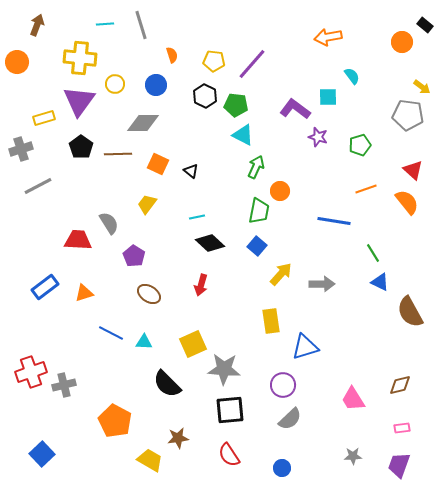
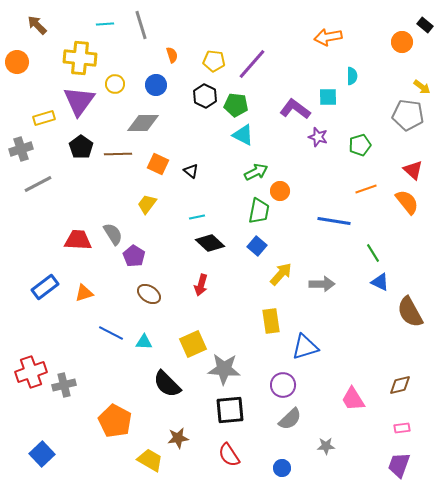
brown arrow at (37, 25): rotated 65 degrees counterclockwise
cyan semicircle at (352, 76): rotated 36 degrees clockwise
green arrow at (256, 167): moved 5 px down; rotated 40 degrees clockwise
gray line at (38, 186): moved 2 px up
gray semicircle at (109, 223): moved 4 px right, 11 px down
gray star at (353, 456): moved 27 px left, 10 px up
